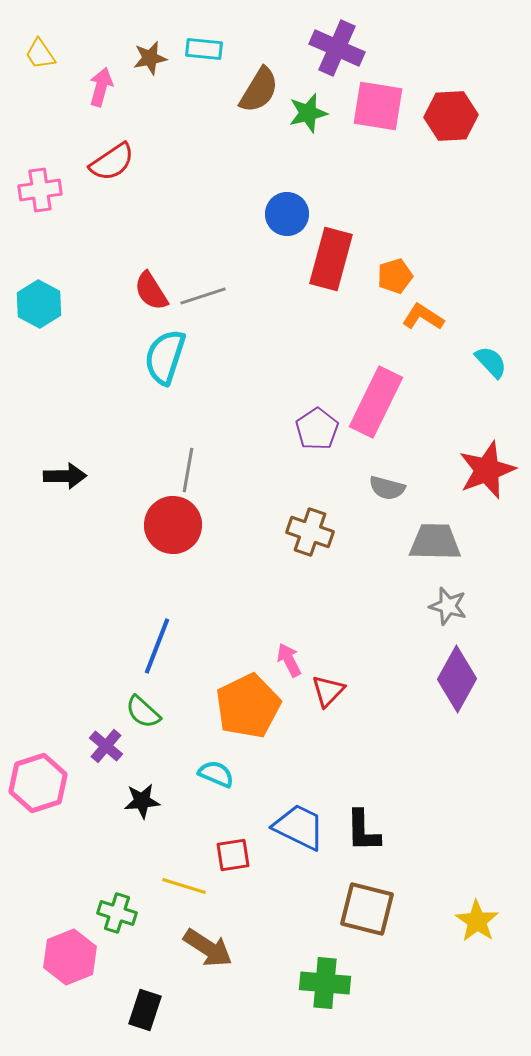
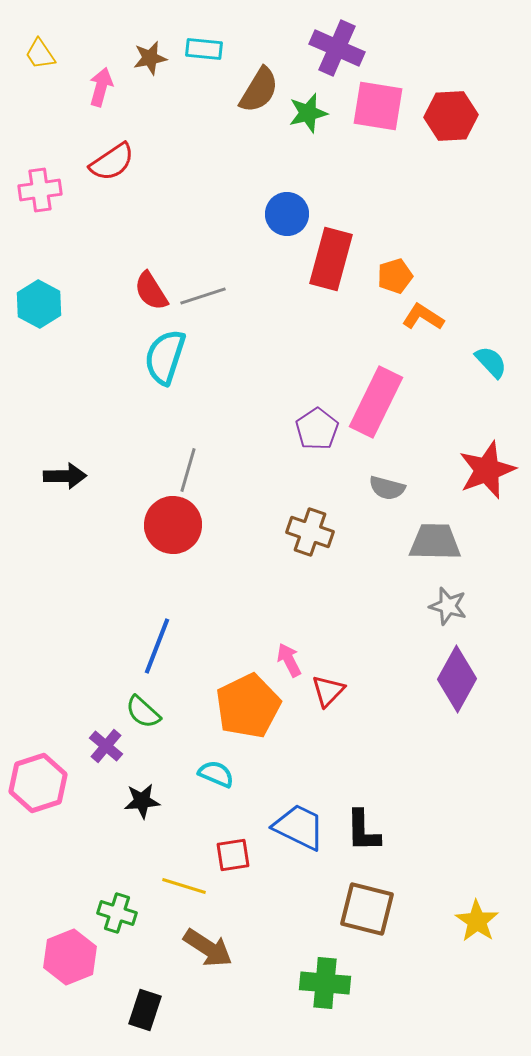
gray line at (188, 470): rotated 6 degrees clockwise
